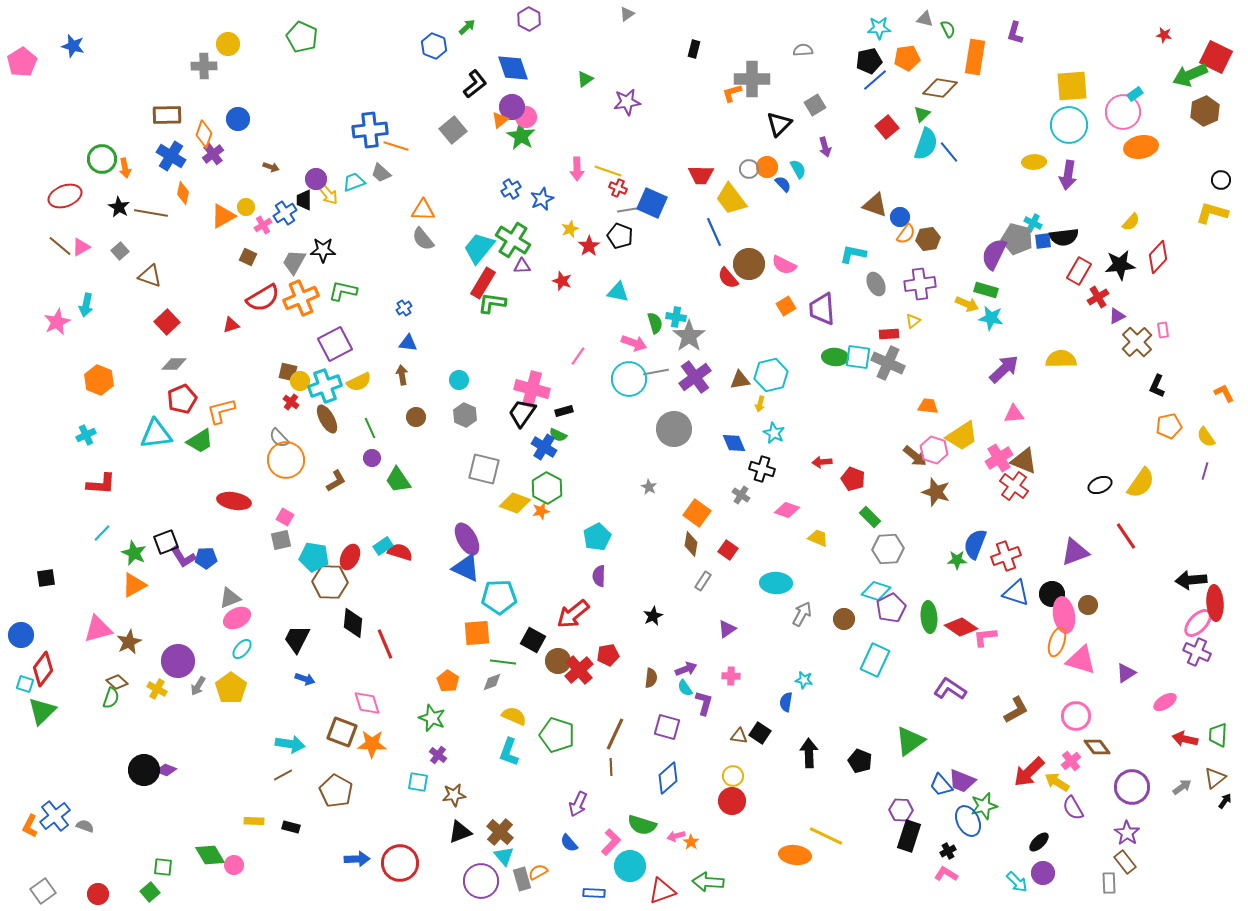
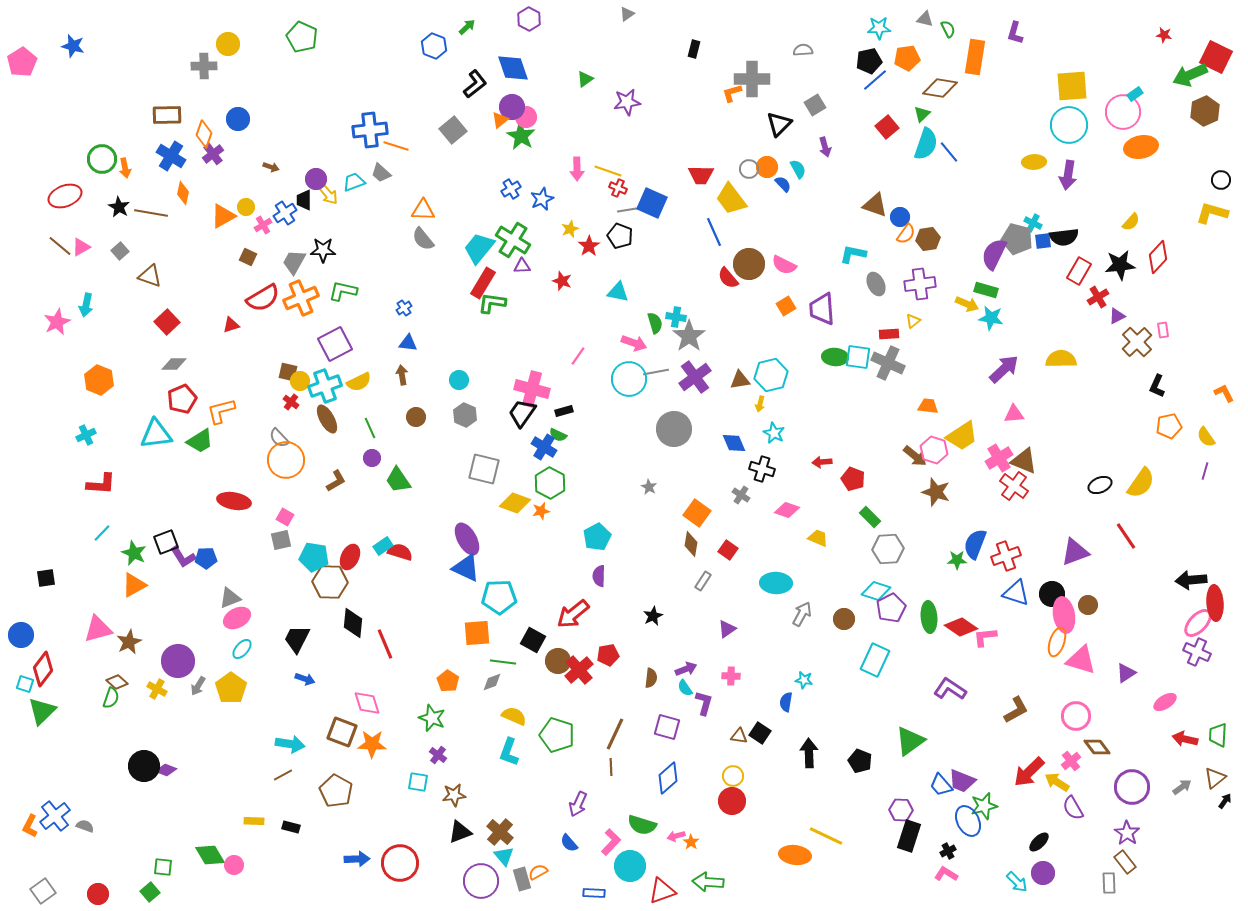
green hexagon at (547, 488): moved 3 px right, 5 px up
black circle at (144, 770): moved 4 px up
